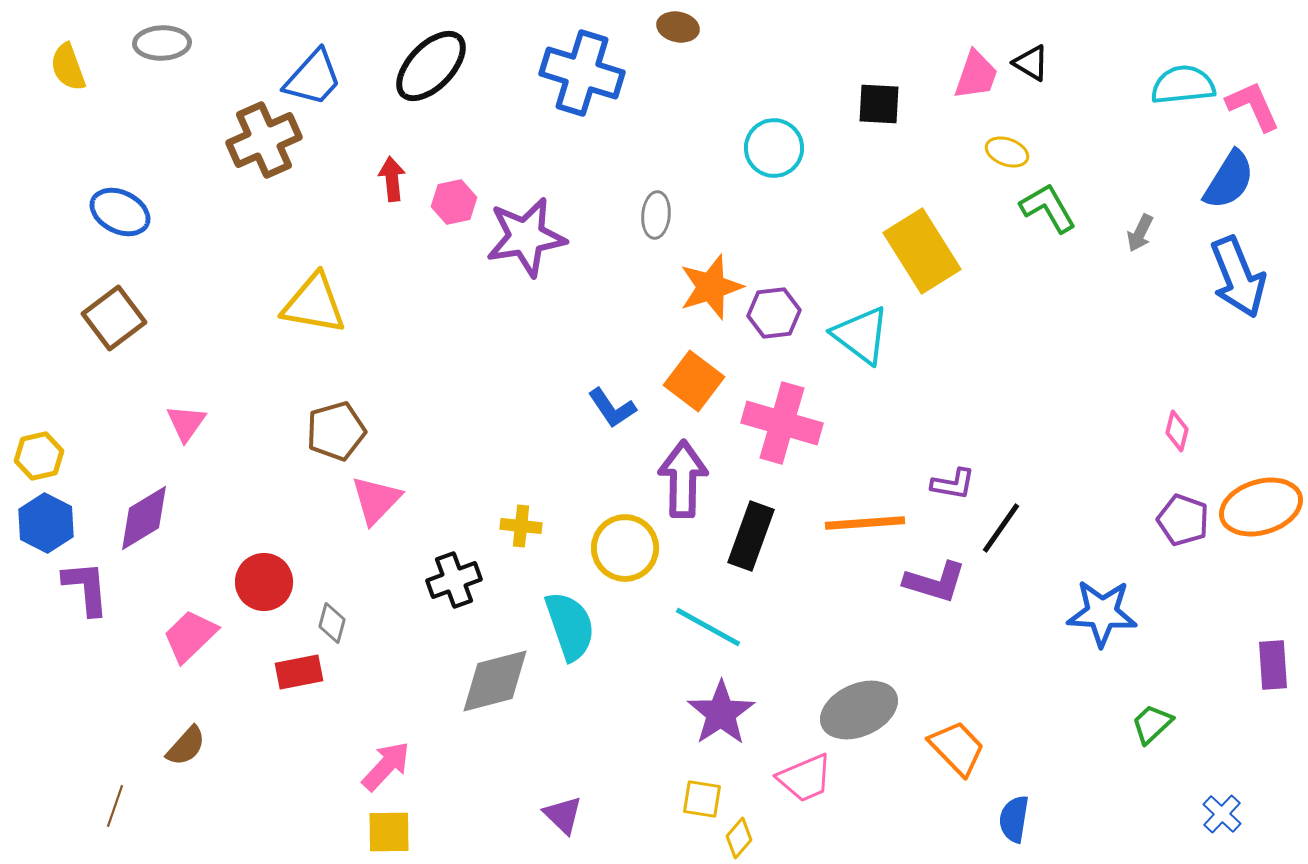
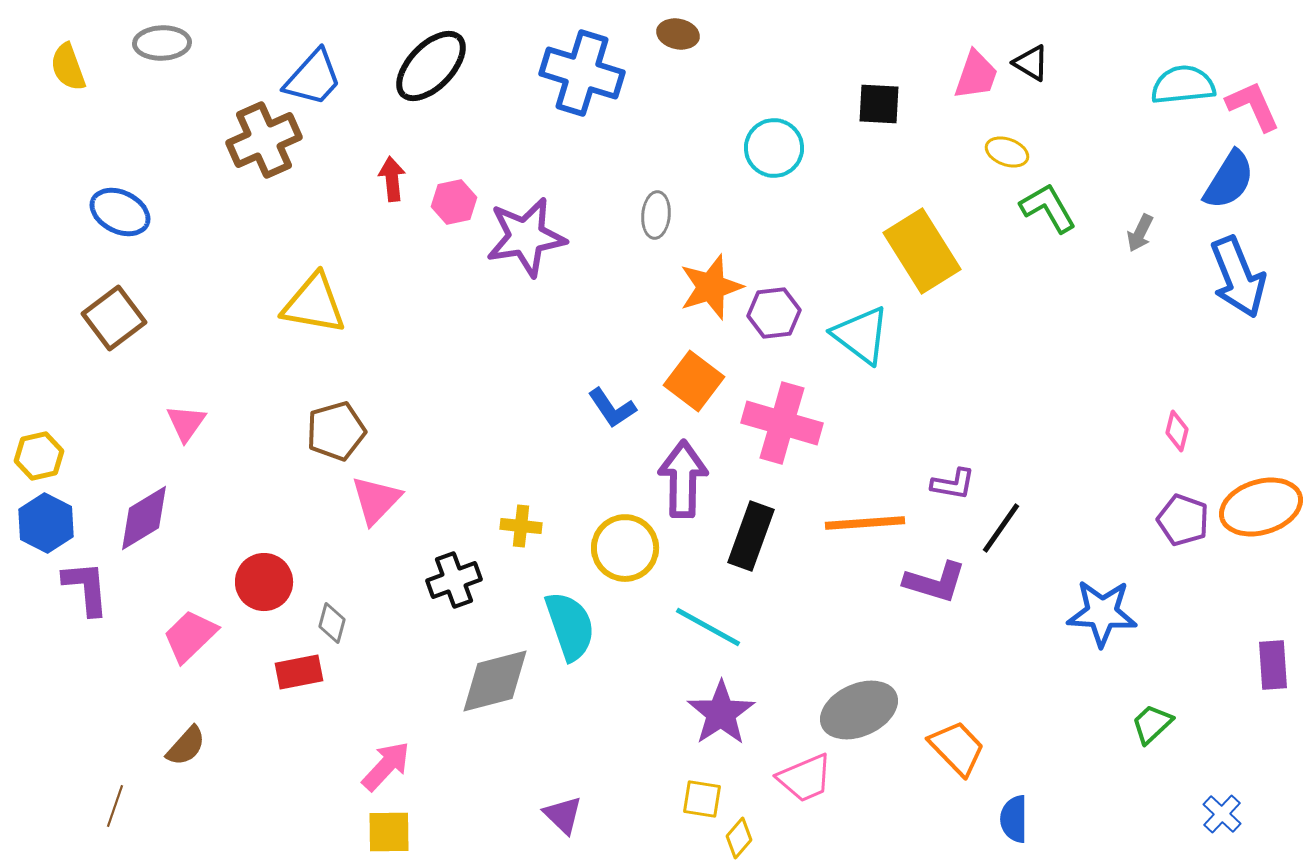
brown ellipse at (678, 27): moved 7 px down
blue semicircle at (1014, 819): rotated 9 degrees counterclockwise
